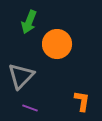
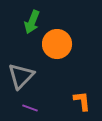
green arrow: moved 3 px right
orange L-shape: rotated 15 degrees counterclockwise
